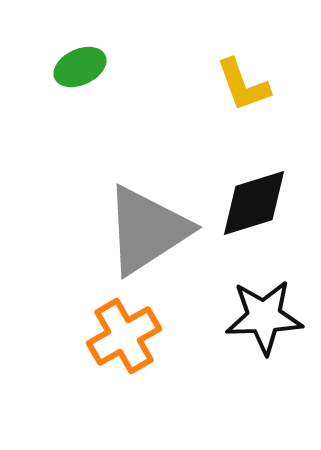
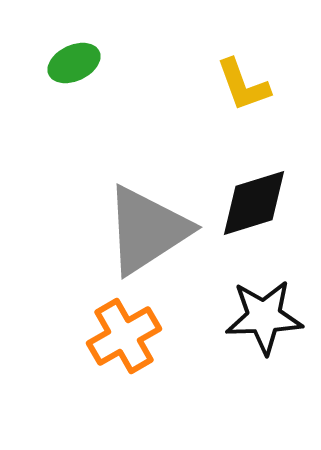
green ellipse: moved 6 px left, 4 px up
